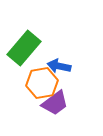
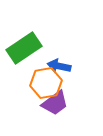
green rectangle: rotated 16 degrees clockwise
orange hexagon: moved 4 px right
